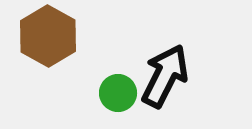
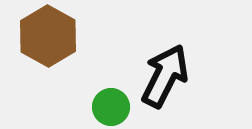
green circle: moved 7 px left, 14 px down
